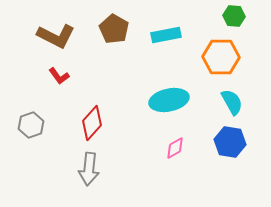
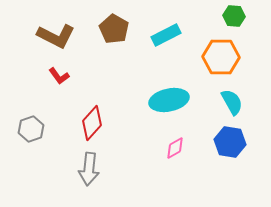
cyan rectangle: rotated 16 degrees counterclockwise
gray hexagon: moved 4 px down
